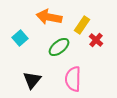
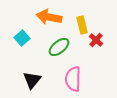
yellow rectangle: rotated 48 degrees counterclockwise
cyan square: moved 2 px right
